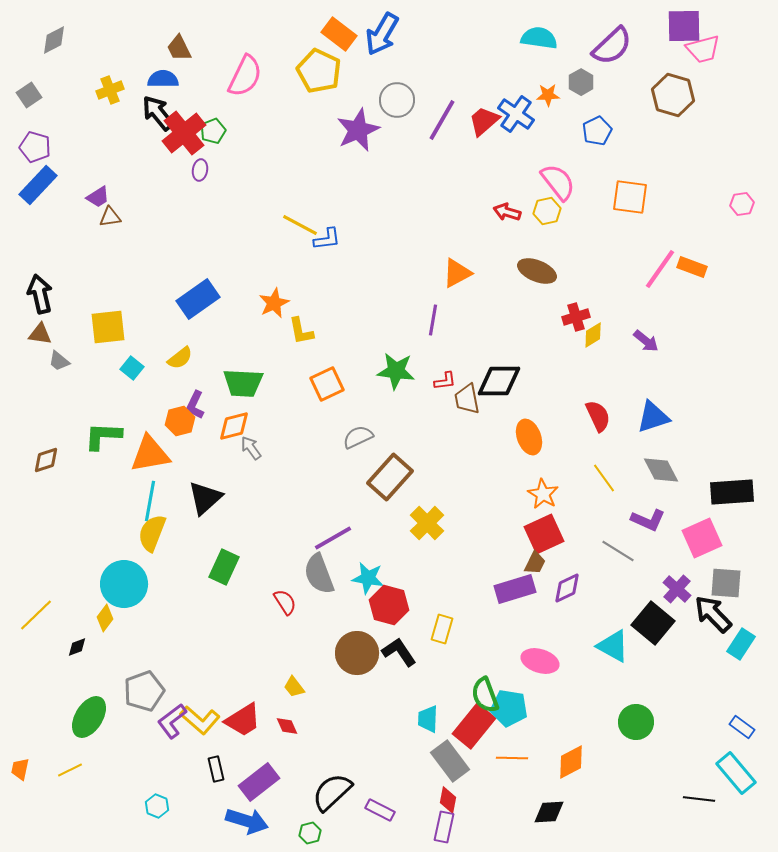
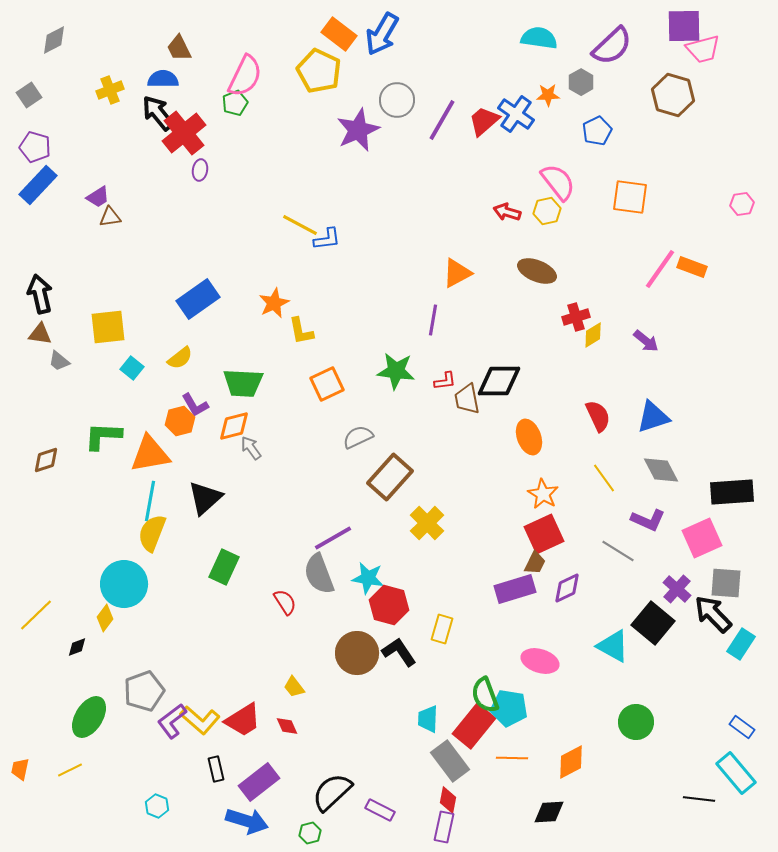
green pentagon at (213, 131): moved 22 px right, 28 px up
purple L-shape at (195, 405): rotated 56 degrees counterclockwise
